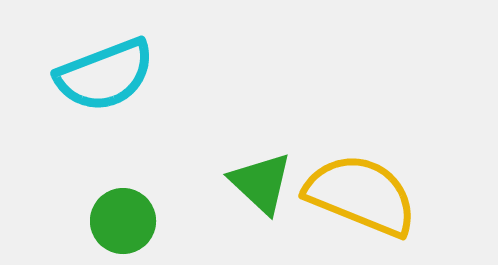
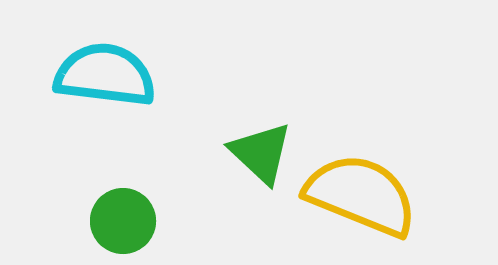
cyan semicircle: rotated 152 degrees counterclockwise
green triangle: moved 30 px up
